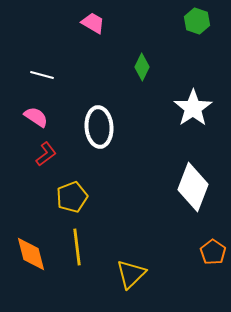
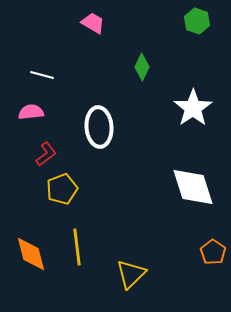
pink semicircle: moved 5 px left, 5 px up; rotated 40 degrees counterclockwise
white diamond: rotated 39 degrees counterclockwise
yellow pentagon: moved 10 px left, 8 px up
